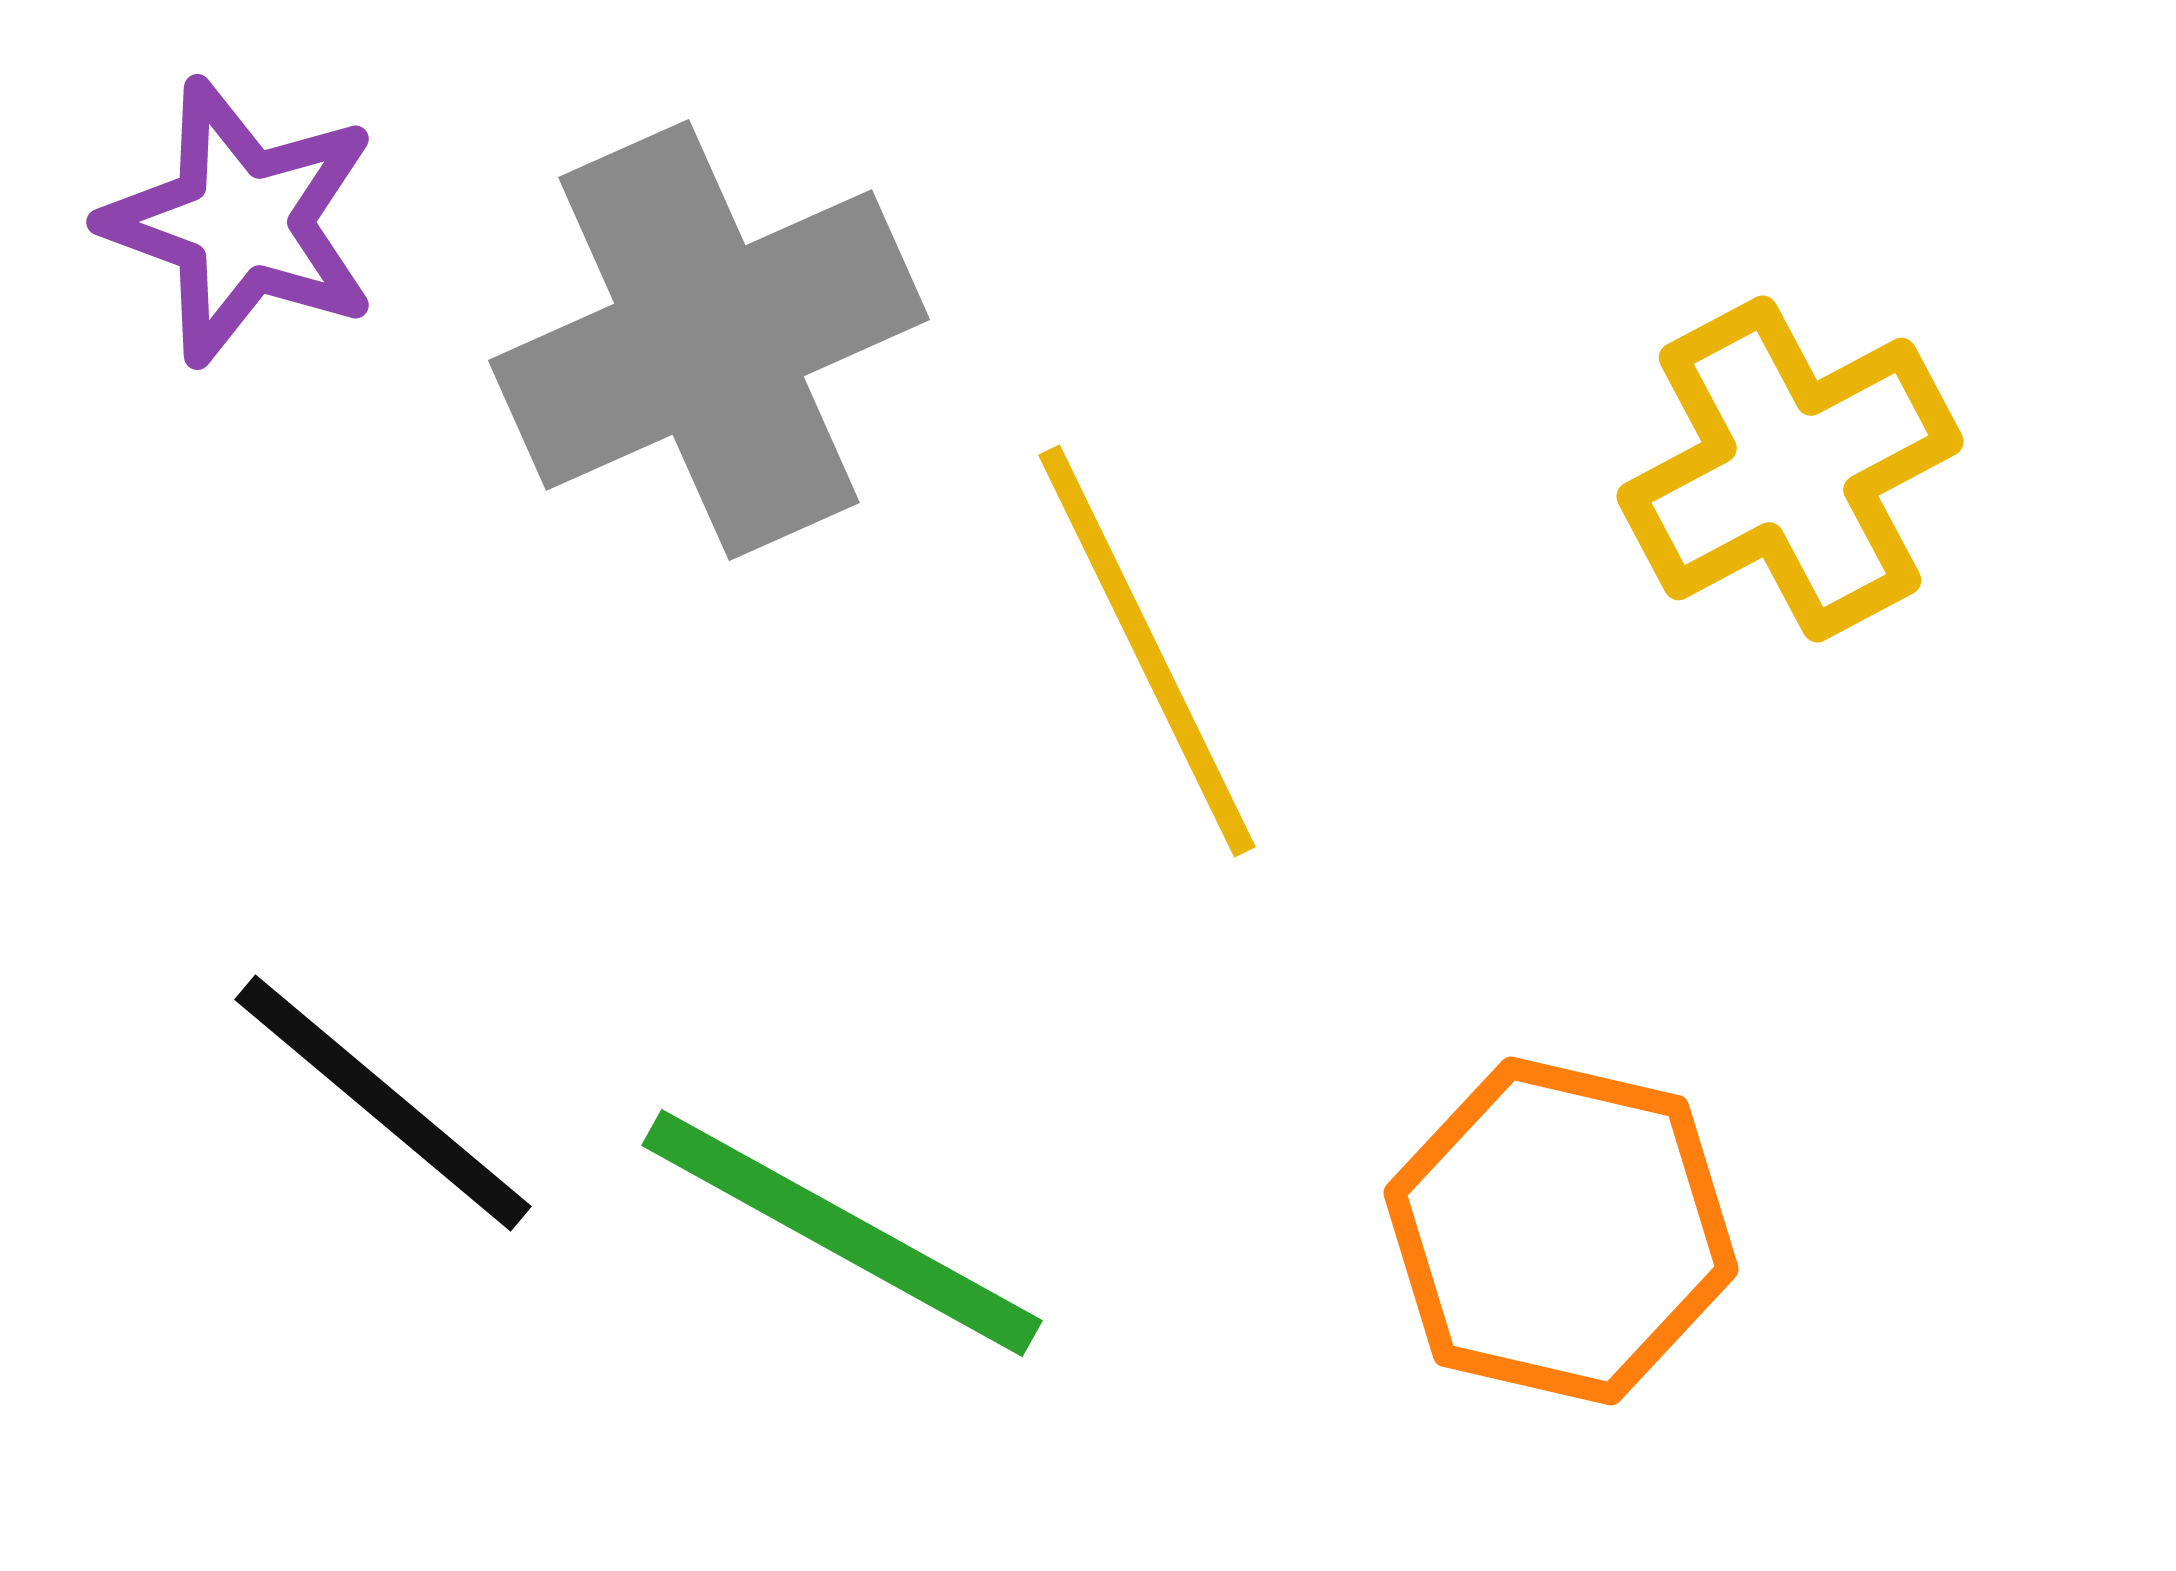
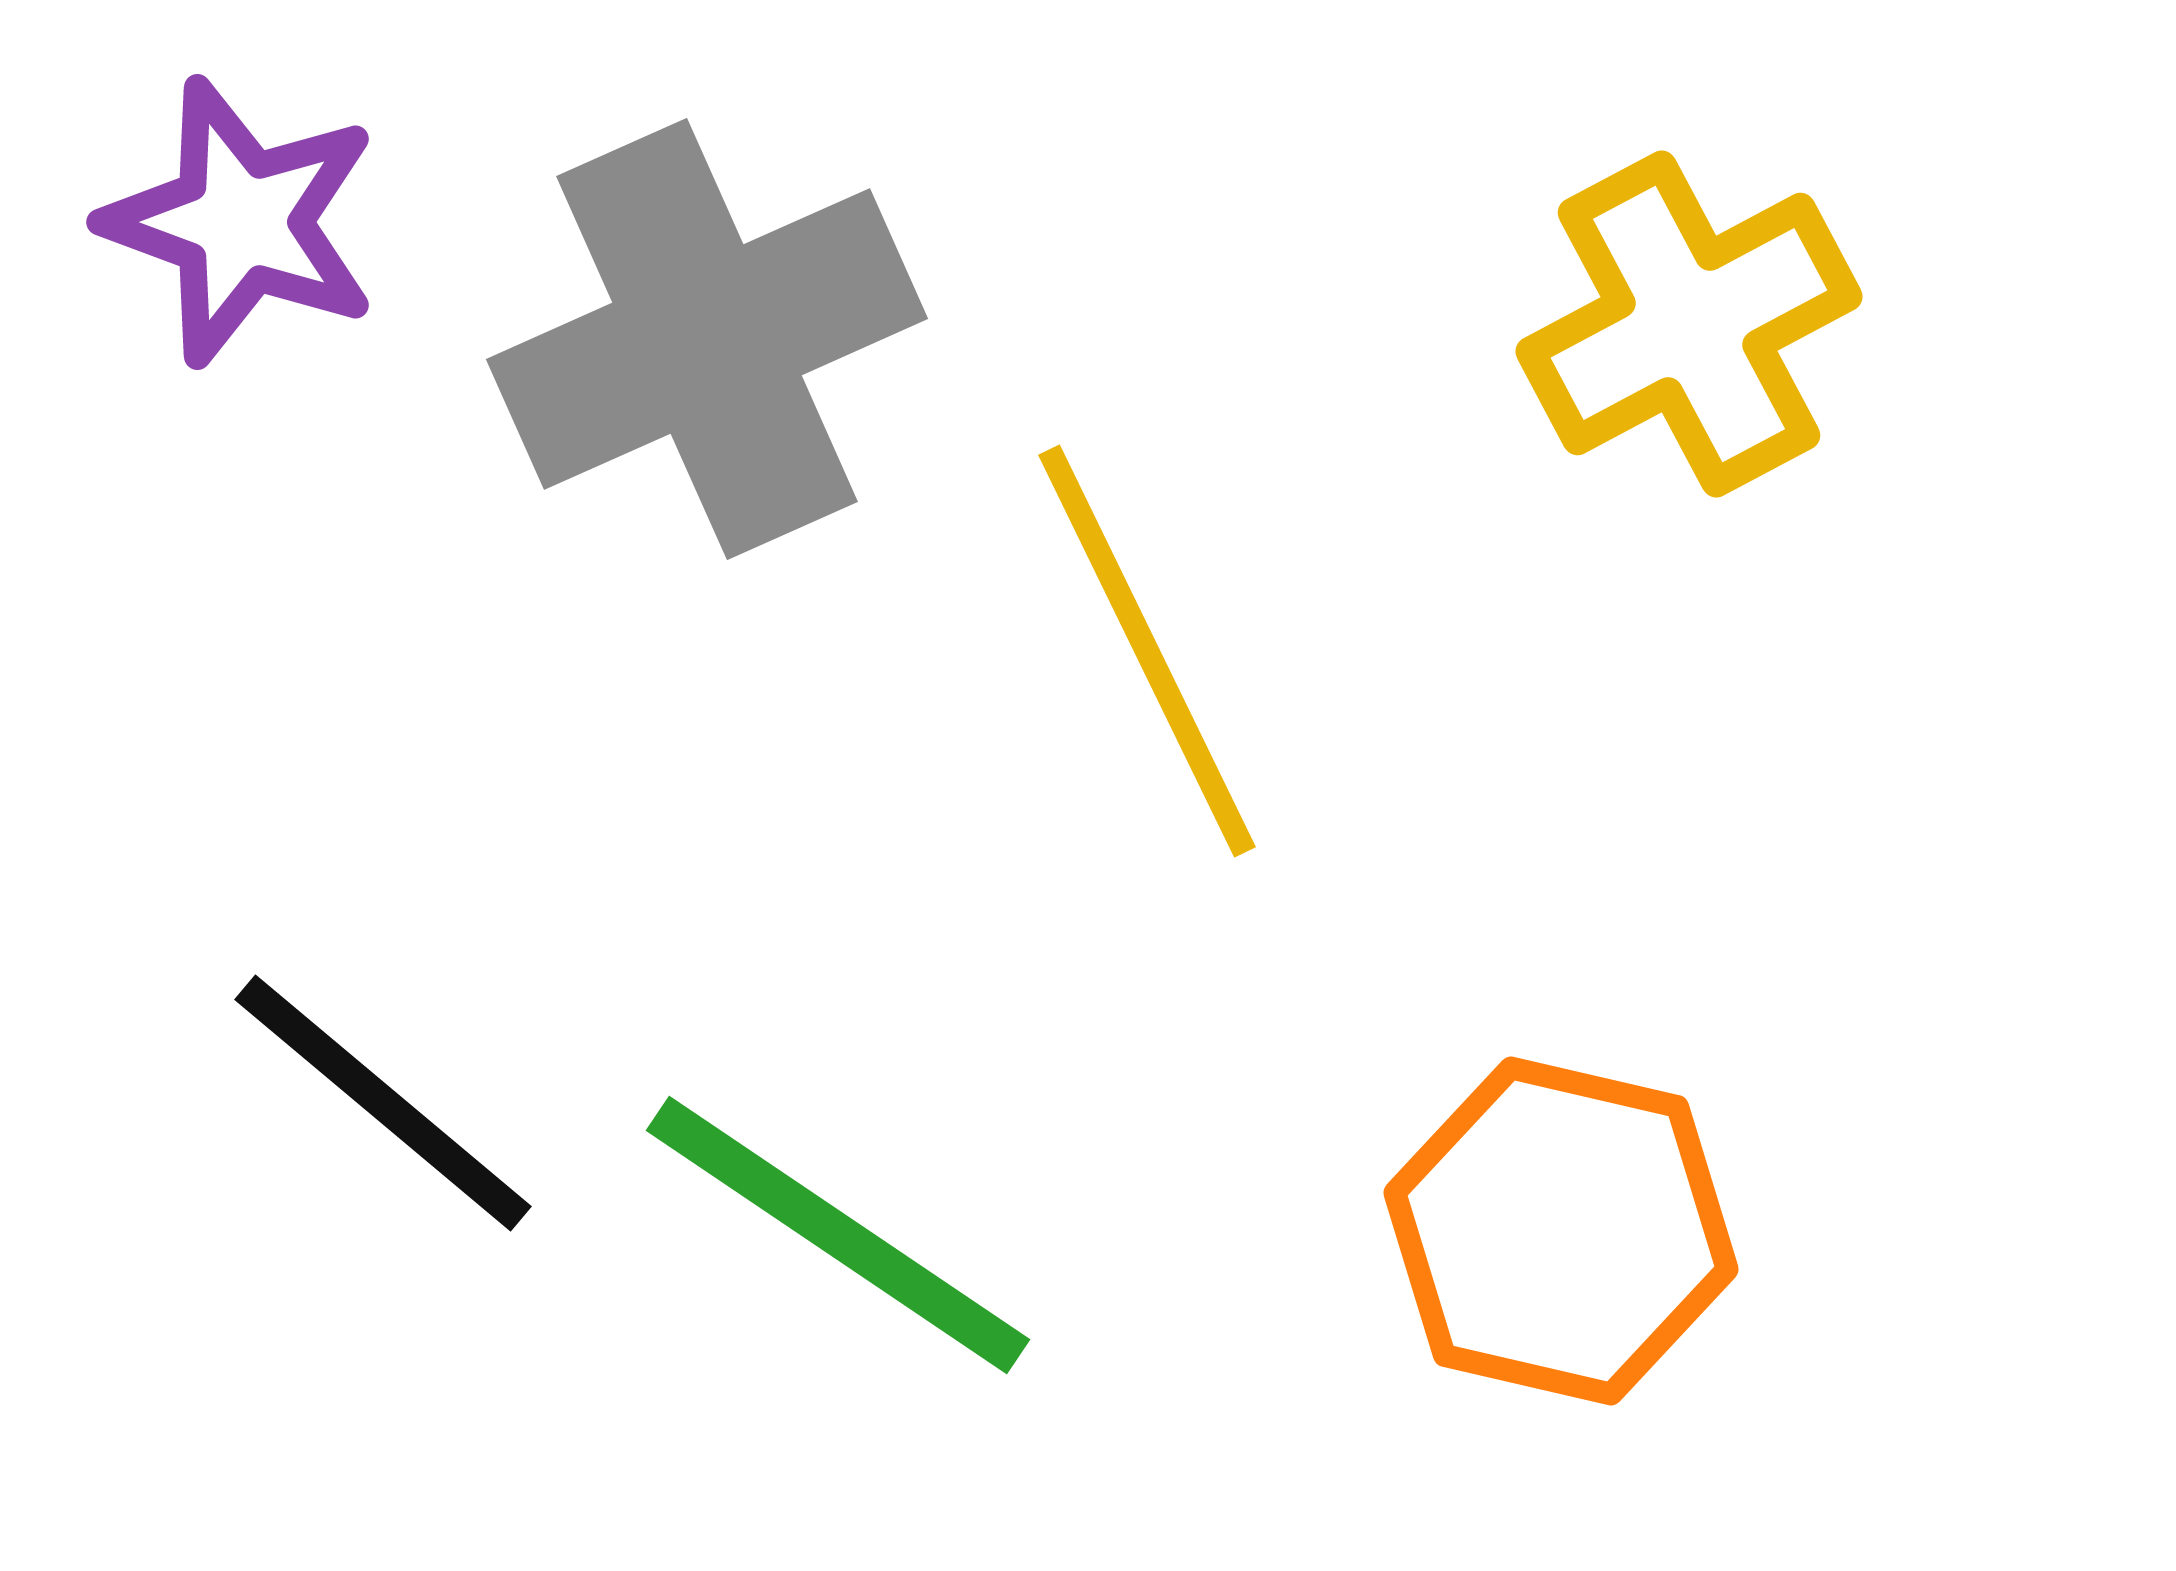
gray cross: moved 2 px left, 1 px up
yellow cross: moved 101 px left, 145 px up
green line: moved 4 px left, 2 px down; rotated 5 degrees clockwise
